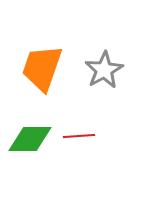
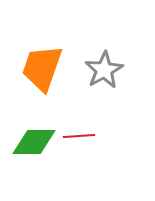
green diamond: moved 4 px right, 3 px down
